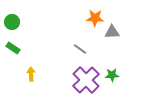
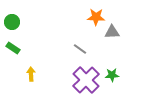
orange star: moved 1 px right, 1 px up
